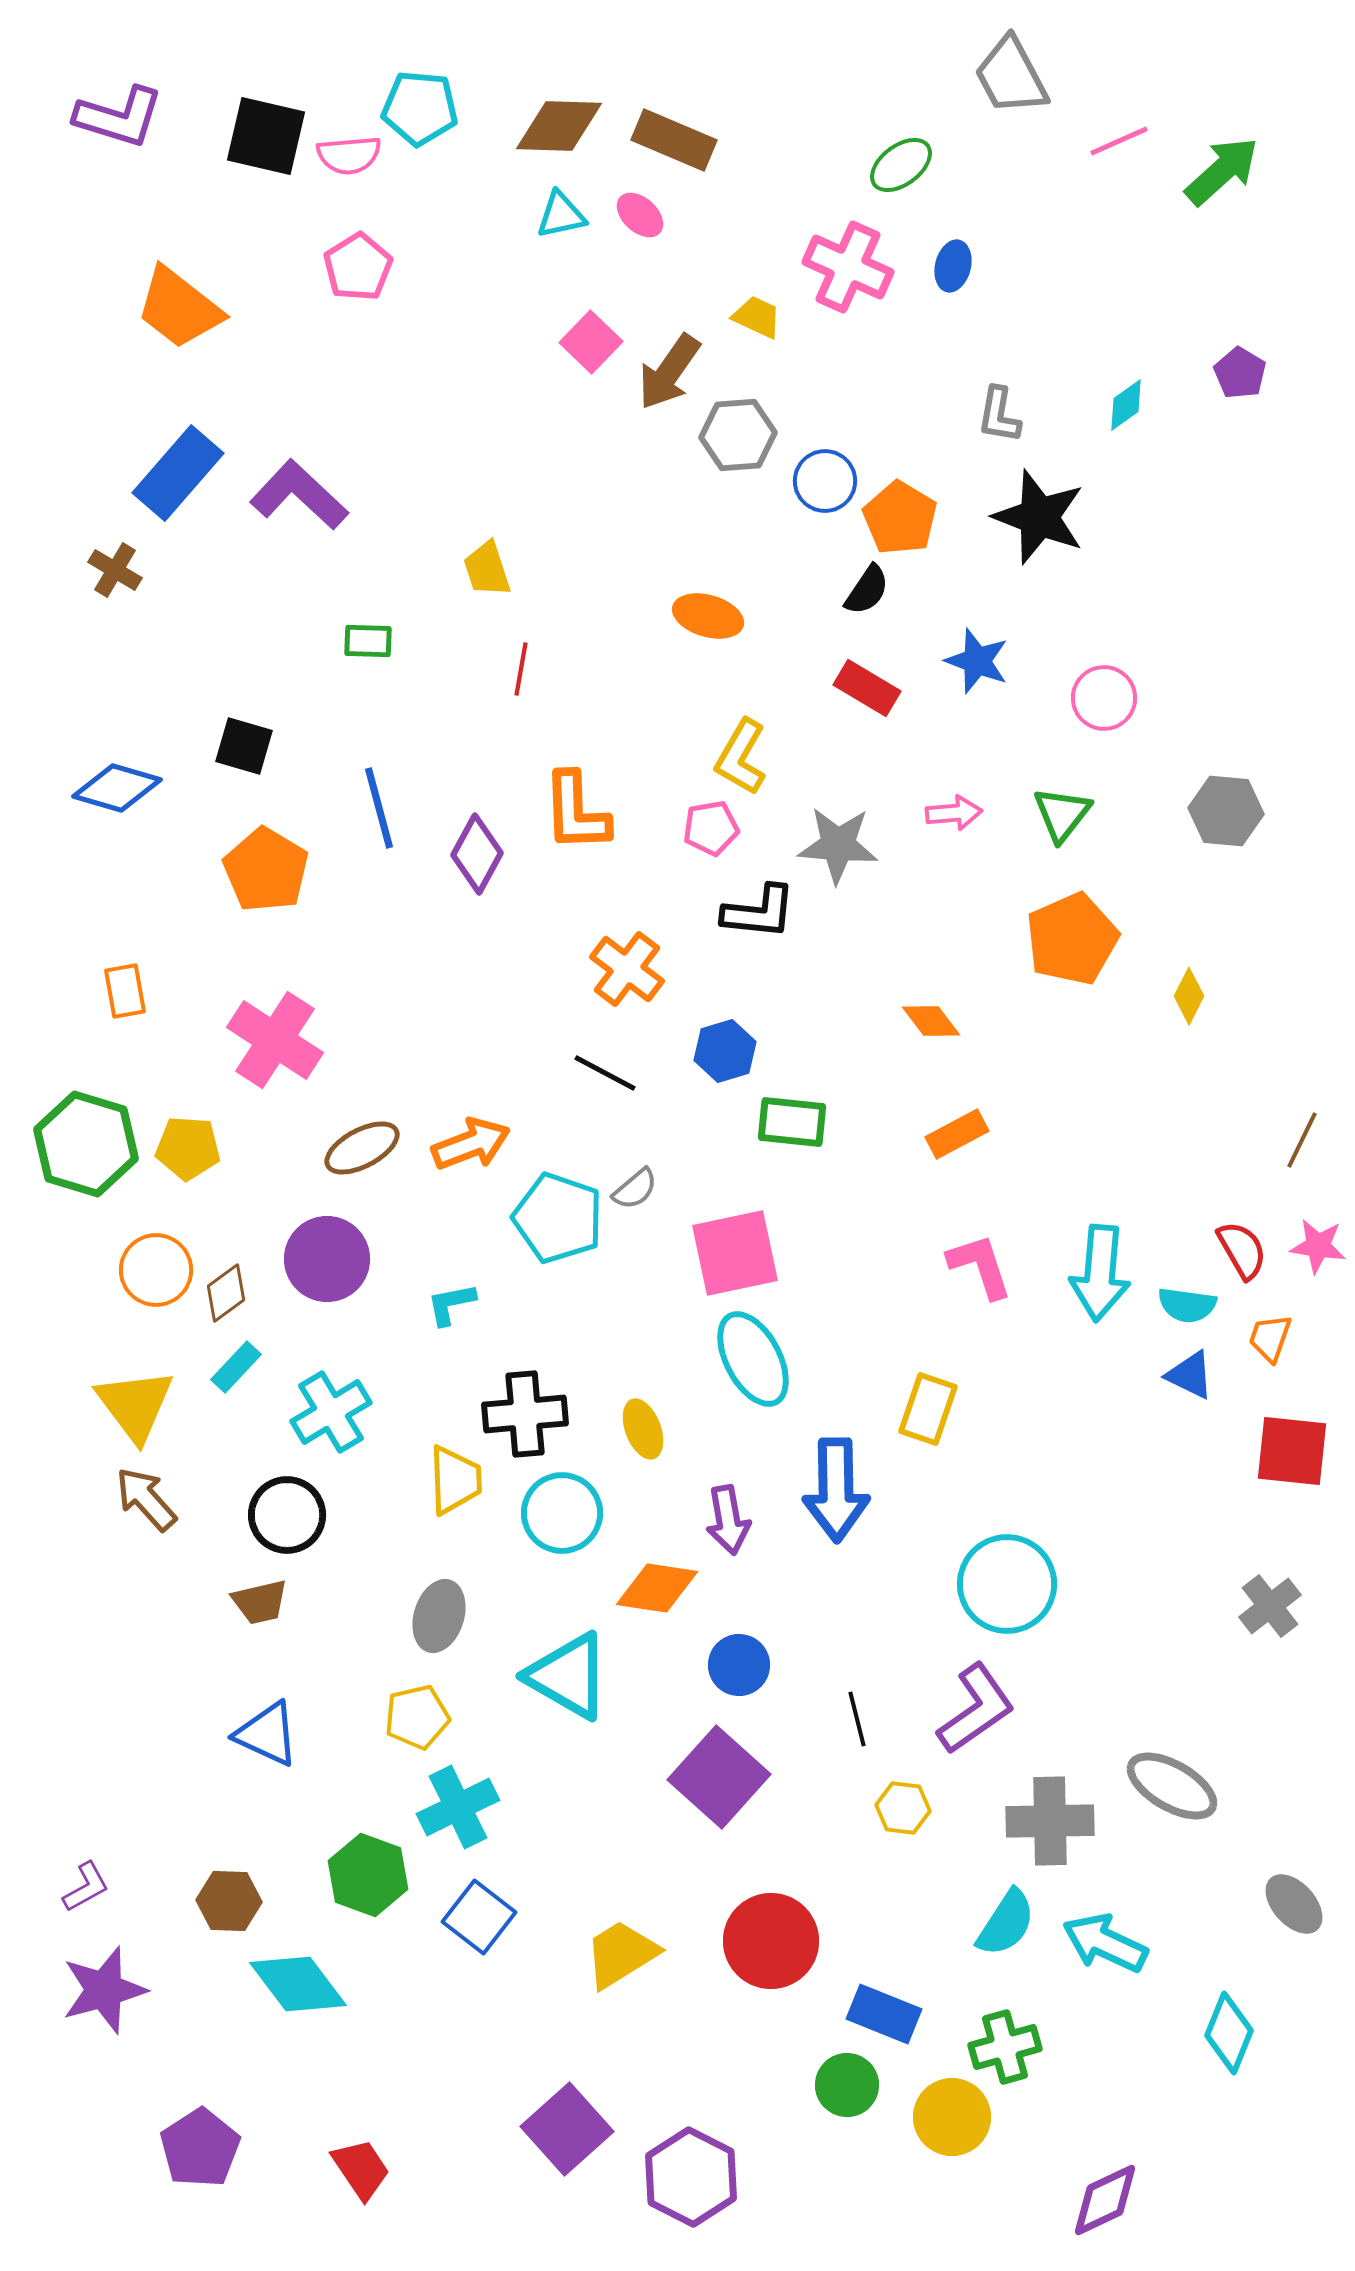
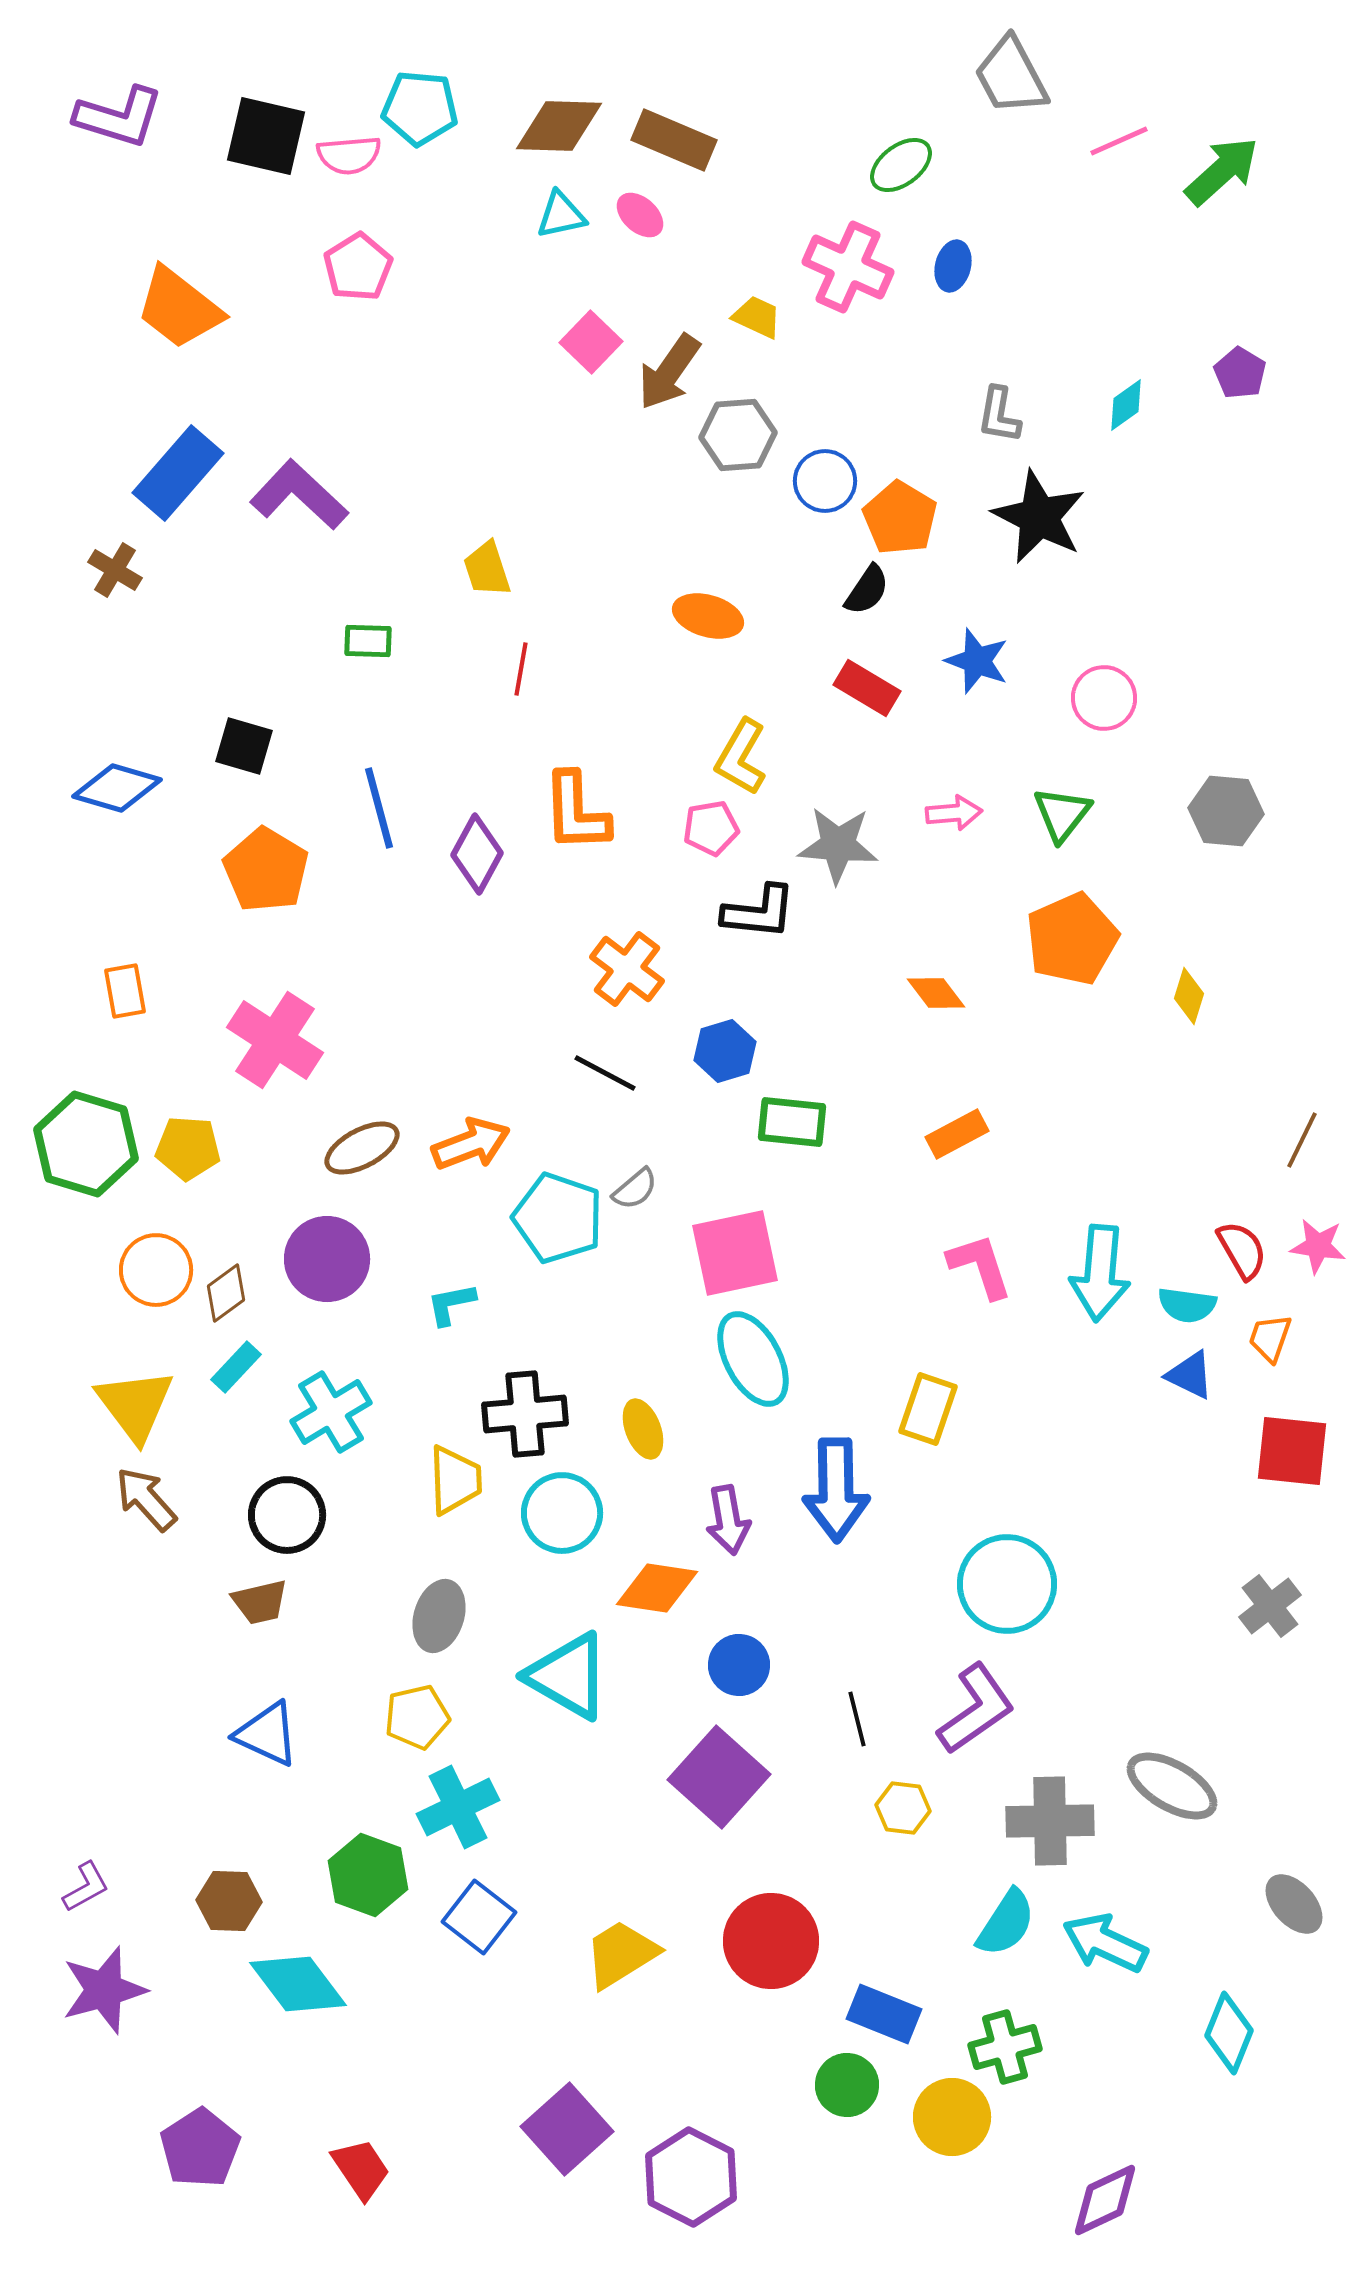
black star at (1039, 517): rotated 6 degrees clockwise
yellow diamond at (1189, 996): rotated 10 degrees counterclockwise
orange diamond at (931, 1021): moved 5 px right, 28 px up
